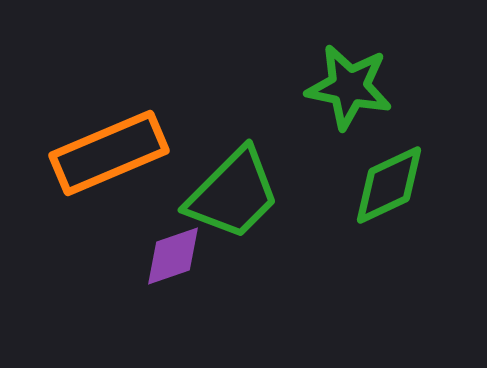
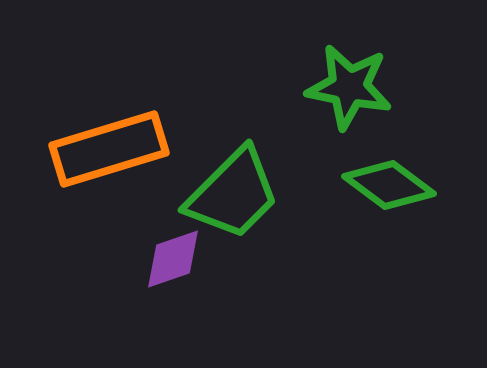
orange rectangle: moved 4 px up; rotated 6 degrees clockwise
green diamond: rotated 62 degrees clockwise
purple diamond: moved 3 px down
